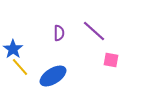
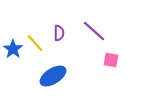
yellow line: moved 15 px right, 24 px up
